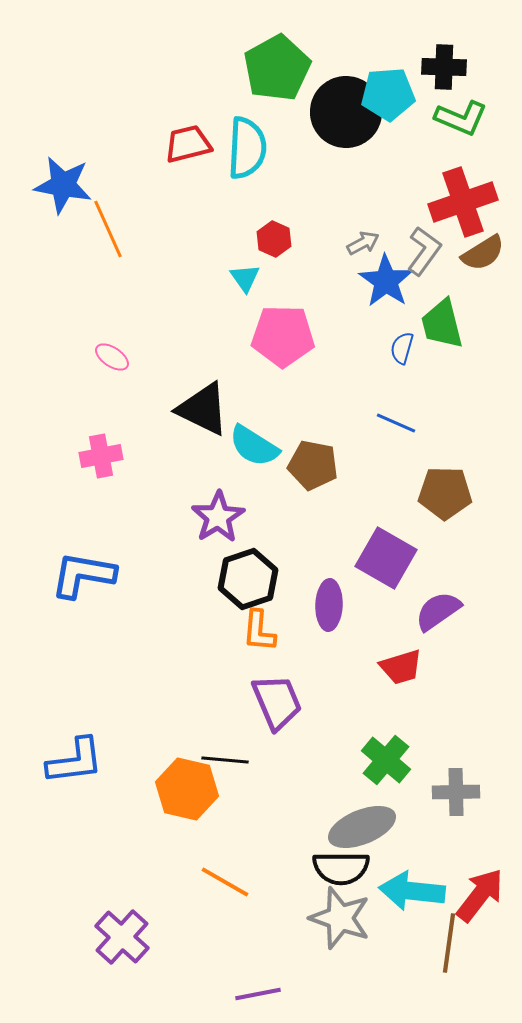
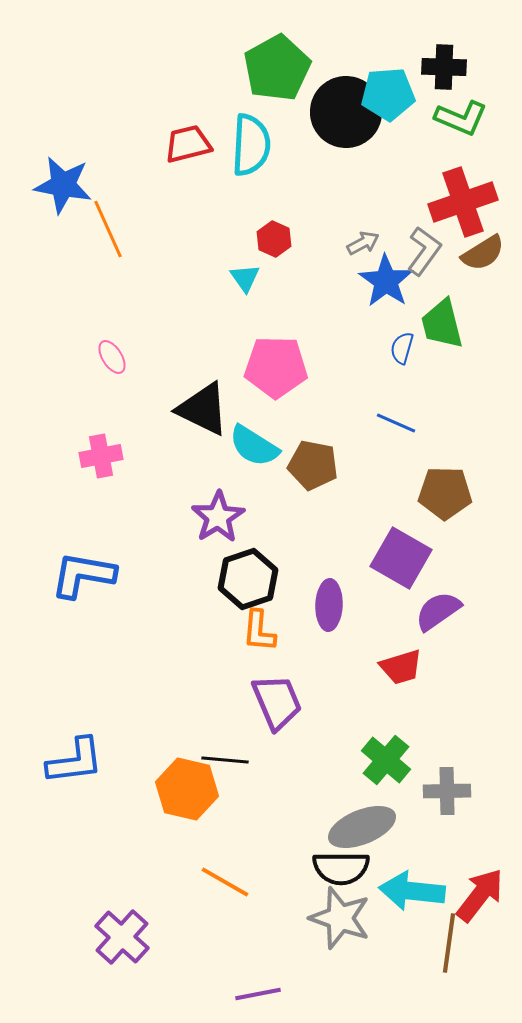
cyan semicircle at (247, 148): moved 4 px right, 3 px up
pink pentagon at (283, 336): moved 7 px left, 31 px down
pink ellipse at (112, 357): rotated 24 degrees clockwise
purple square at (386, 558): moved 15 px right
gray cross at (456, 792): moved 9 px left, 1 px up
